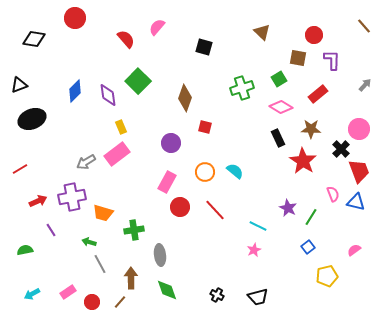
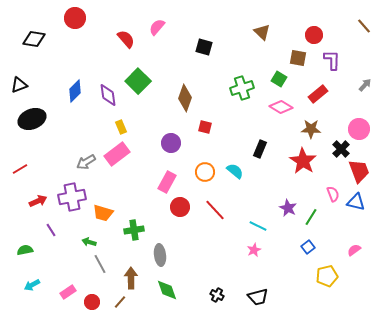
green square at (279, 79): rotated 28 degrees counterclockwise
black rectangle at (278, 138): moved 18 px left, 11 px down; rotated 48 degrees clockwise
cyan arrow at (32, 294): moved 9 px up
